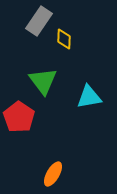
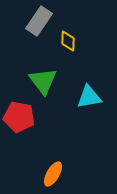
yellow diamond: moved 4 px right, 2 px down
red pentagon: rotated 24 degrees counterclockwise
